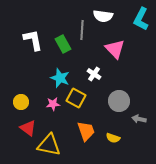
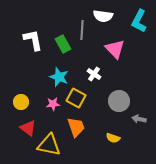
cyan L-shape: moved 2 px left, 2 px down
cyan star: moved 1 px left, 1 px up
orange trapezoid: moved 10 px left, 4 px up
